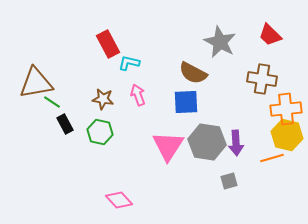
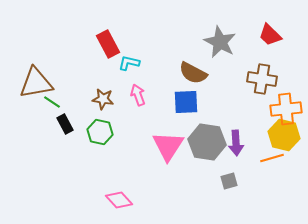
yellow hexagon: moved 3 px left
